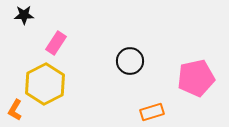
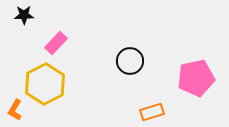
pink rectangle: rotated 10 degrees clockwise
